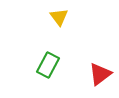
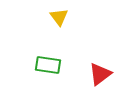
green rectangle: rotated 70 degrees clockwise
